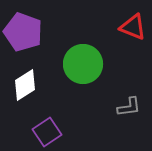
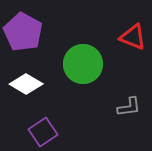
red triangle: moved 10 px down
purple pentagon: rotated 9 degrees clockwise
white diamond: moved 1 px right, 1 px up; rotated 64 degrees clockwise
purple square: moved 4 px left
